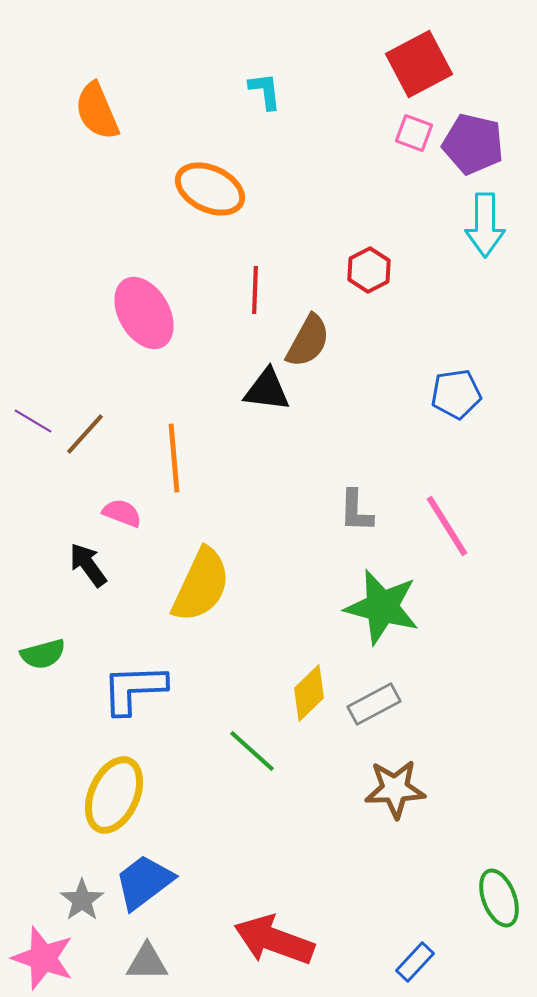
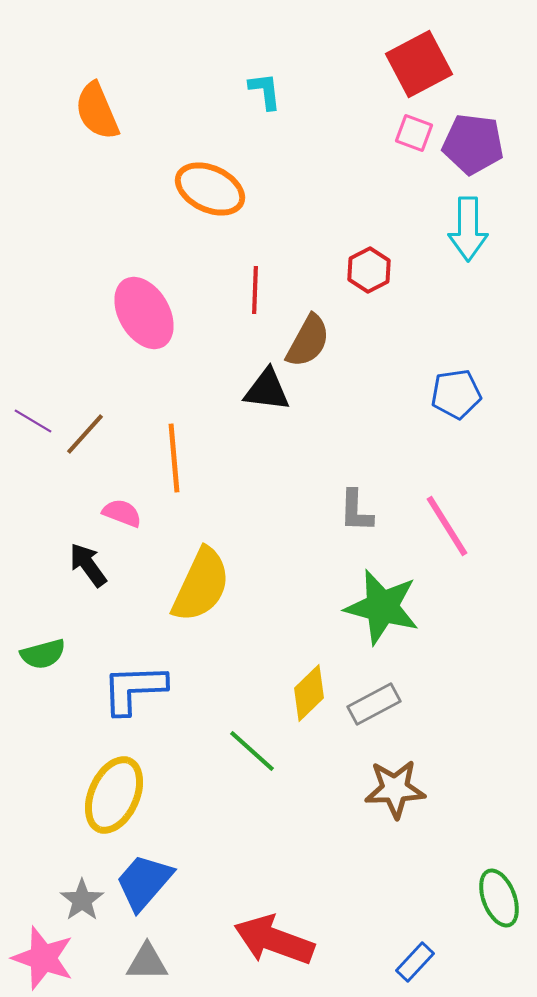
purple pentagon: rotated 6 degrees counterclockwise
cyan arrow: moved 17 px left, 4 px down
blue trapezoid: rotated 12 degrees counterclockwise
